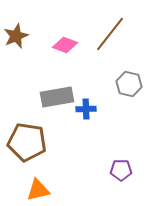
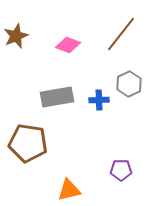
brown line: moved 11 px right
pink diamond: moved 3 px right
gray hexagon: rotated 20 degrees clockwise
blue cross: moved 13 px right, 9 px up
brown pentagon: moved 1 px right, 1 px down
orange triangle: moved 31 px right
